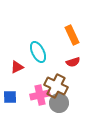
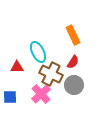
orange rectangle: moved 1 px right
red semicircle: rotated 40 degrees counterclockwise
red triangle: rotated 24 degrees clockwise
brown cross: moved 5 px left, 12 px up
pink cross: moved 1 px right, 1 px up; rotated 30 degrees counterclockwise
gray circle: moved 15 px right, 18 px up
